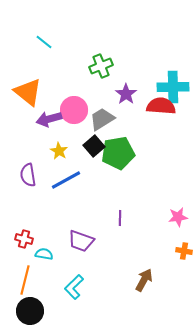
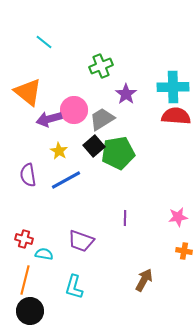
red semicircle: moved 15 px right, 10 px down
purple line: moved 5 px right
cyan L-shape: rotated 30 degrees counterclockwise
